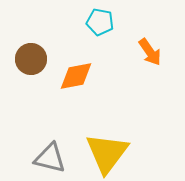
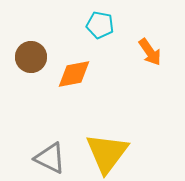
cyan pentagon: moved 3 px down
brown circle: moved 2 px up
orange diamond: moved 2 px left, 2 px up
gray triangle: rotated 12 degrees clockwise
